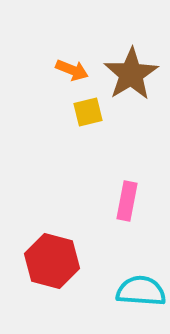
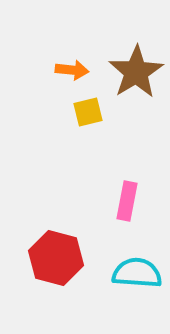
orange arrow: rotated 16 degrees counterclockwise
brown star: moved 5 px right, 2 px up
red hexagon: moved 4 px right, 3 px up
cyan semicircle: moved 4 px left, 18 px up
